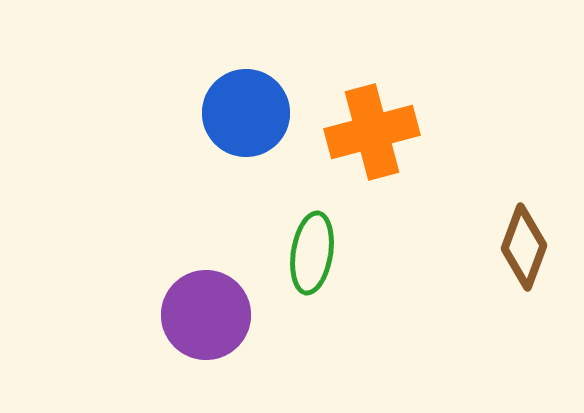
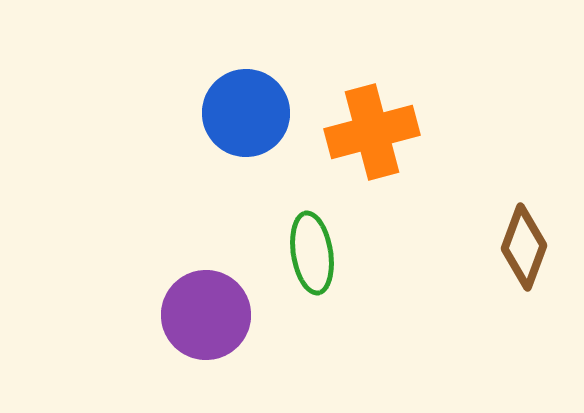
green ellipse: rotated 18 degrees counterclockwise
